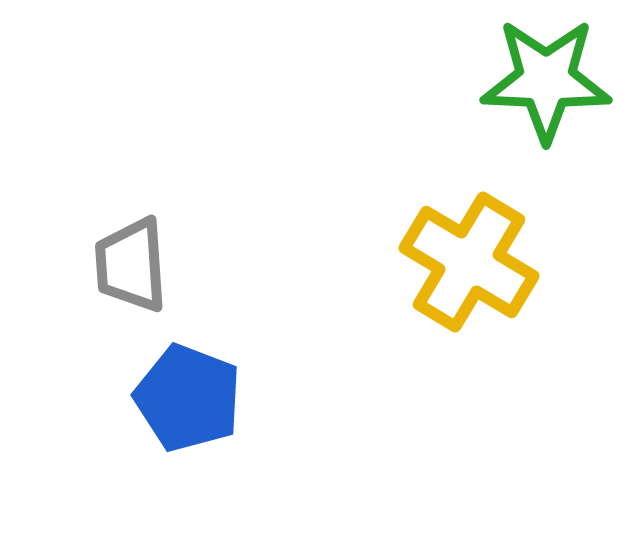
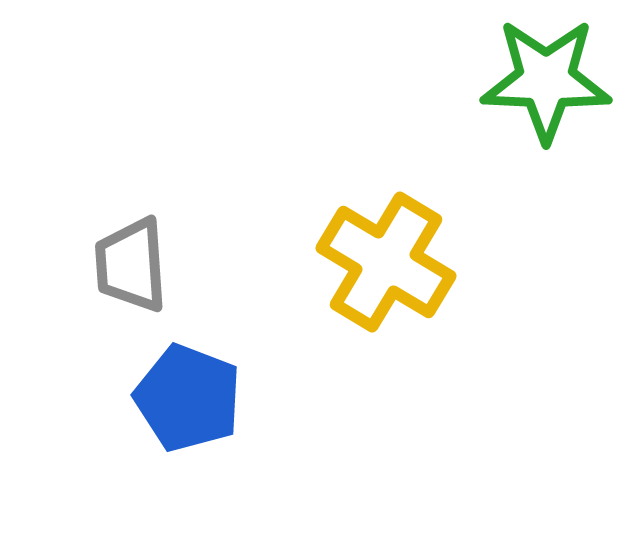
yellow cross: moved 83 px left
